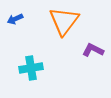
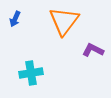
blue arrow: rotated 42 degrees counterclockwise
cyan cross: moved 5 px down
